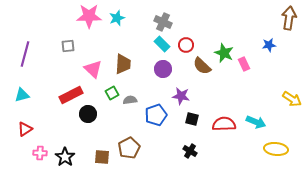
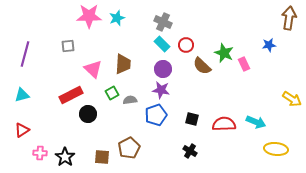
purple star: moved 20 px left, 6 px up
red triangle: moved 3 px left, 1 px down
